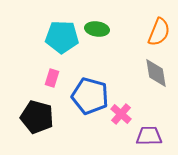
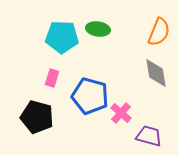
green ellipse: moved 1 px right
pink cross: moved 1 px up
purple trapezoid: rotated 16 degrees clockwise
